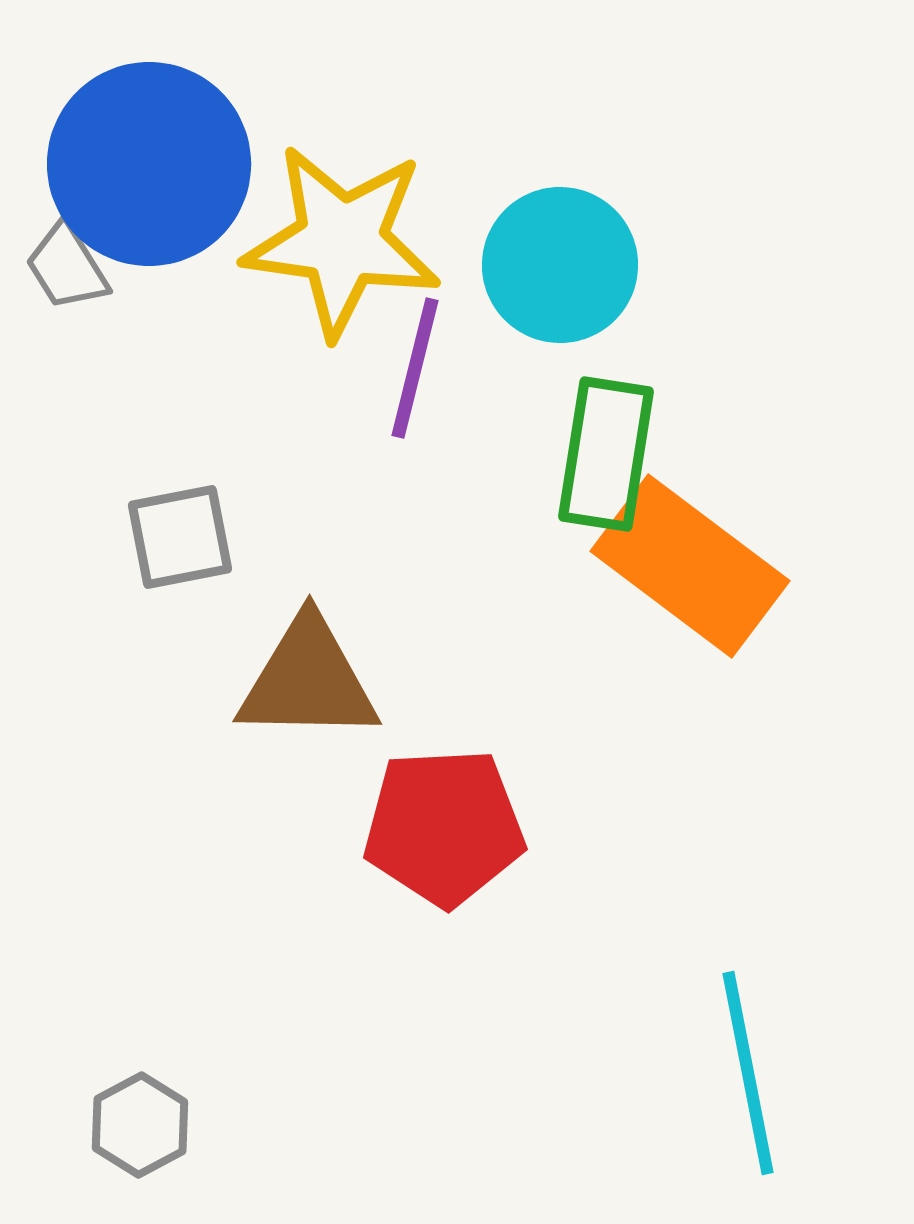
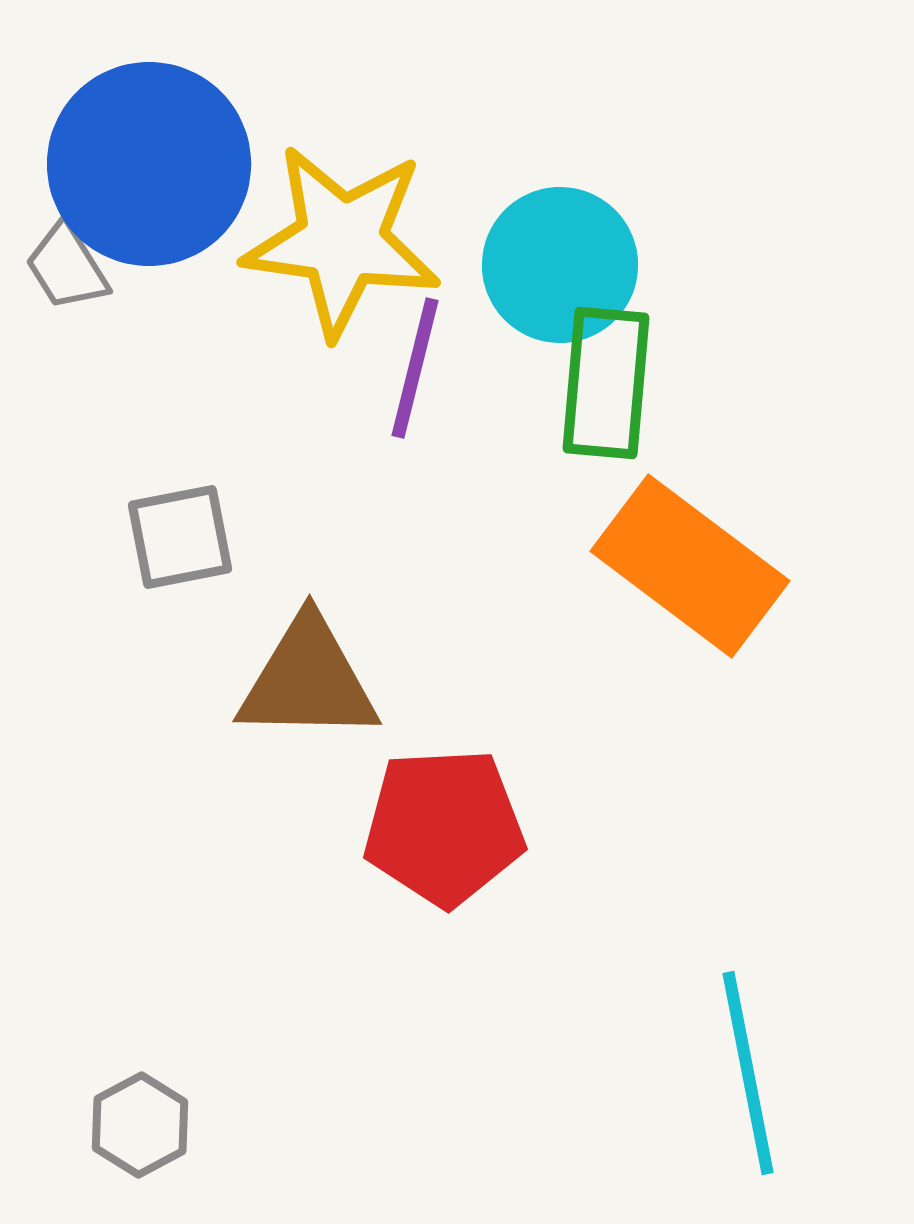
green rectangle: moved 71 px up; rotated 4 degrees counterclockwise
